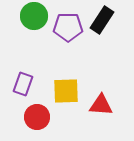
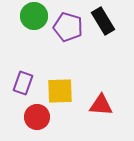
black rectangle: moved 1 px right, 1 px down; rotated 64 degrees counterclockwise
purple pentagon: rotated 16 degrees clockwise
purple rectangle: moved 1 px up
yellow square: moved 6 px left
